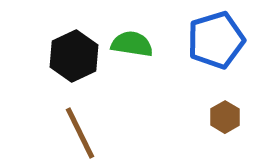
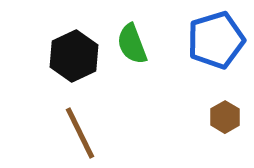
green semicircle: rotated 120 degrees counterclockwise
